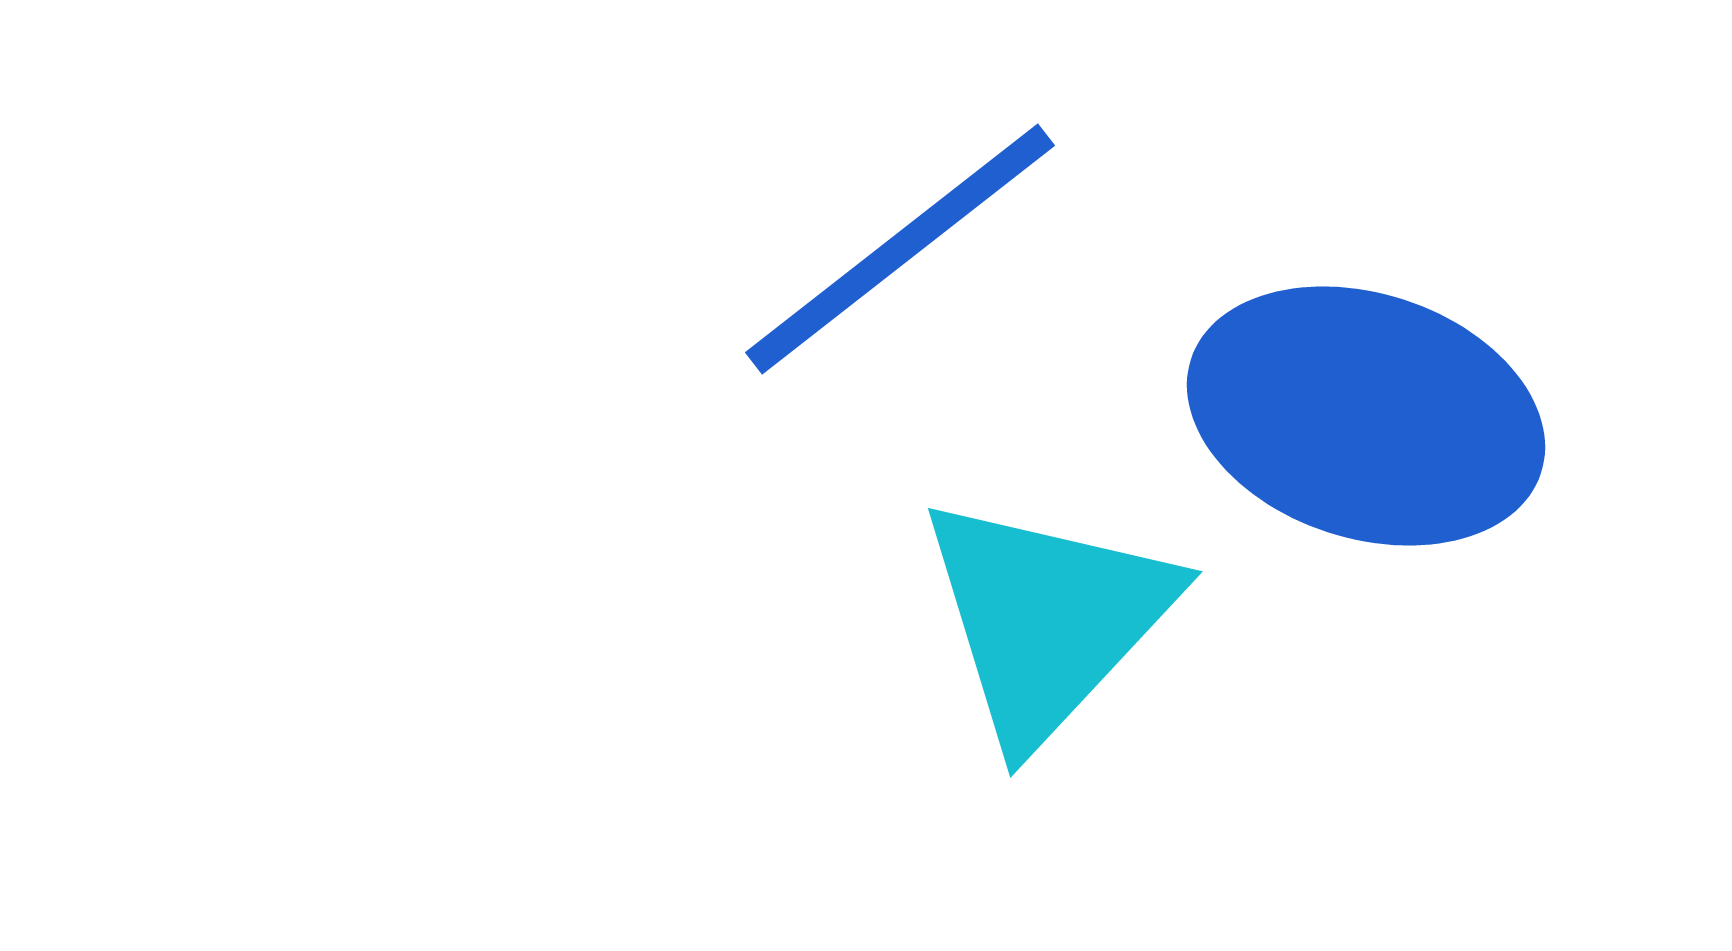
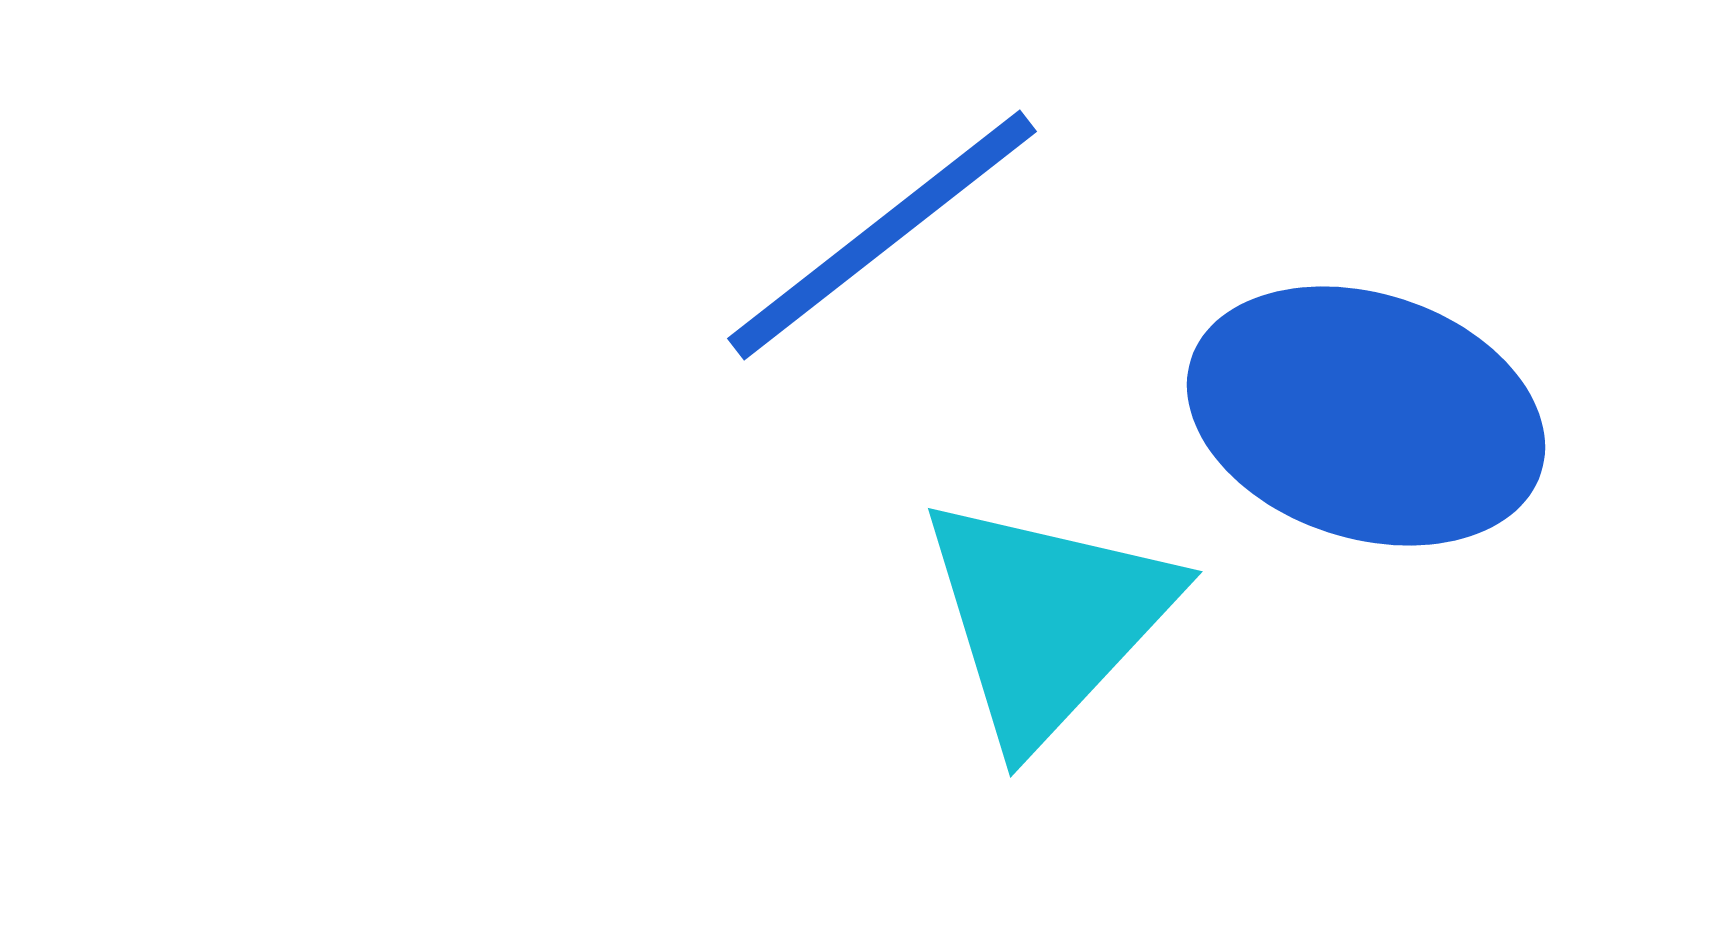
blue line: moved 18 px left, 14 px up
